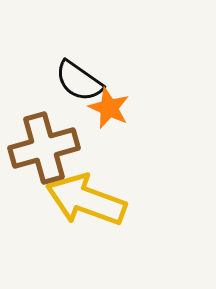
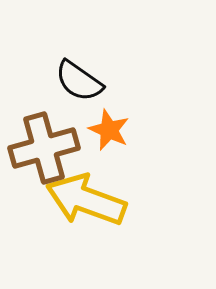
orange star: moved 22 px down
